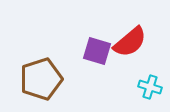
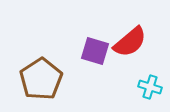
purple square: moved 2 px left
brown pentagon: rotated 15 degrees counterclockwise
